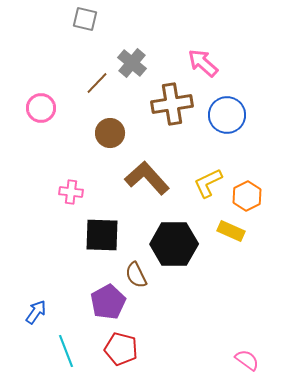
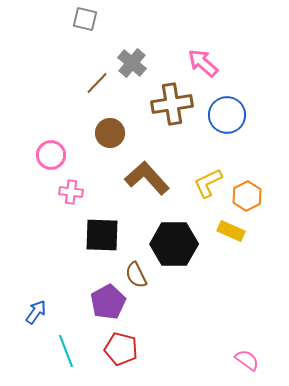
pink circle: moved 10 px right, 47 px down
